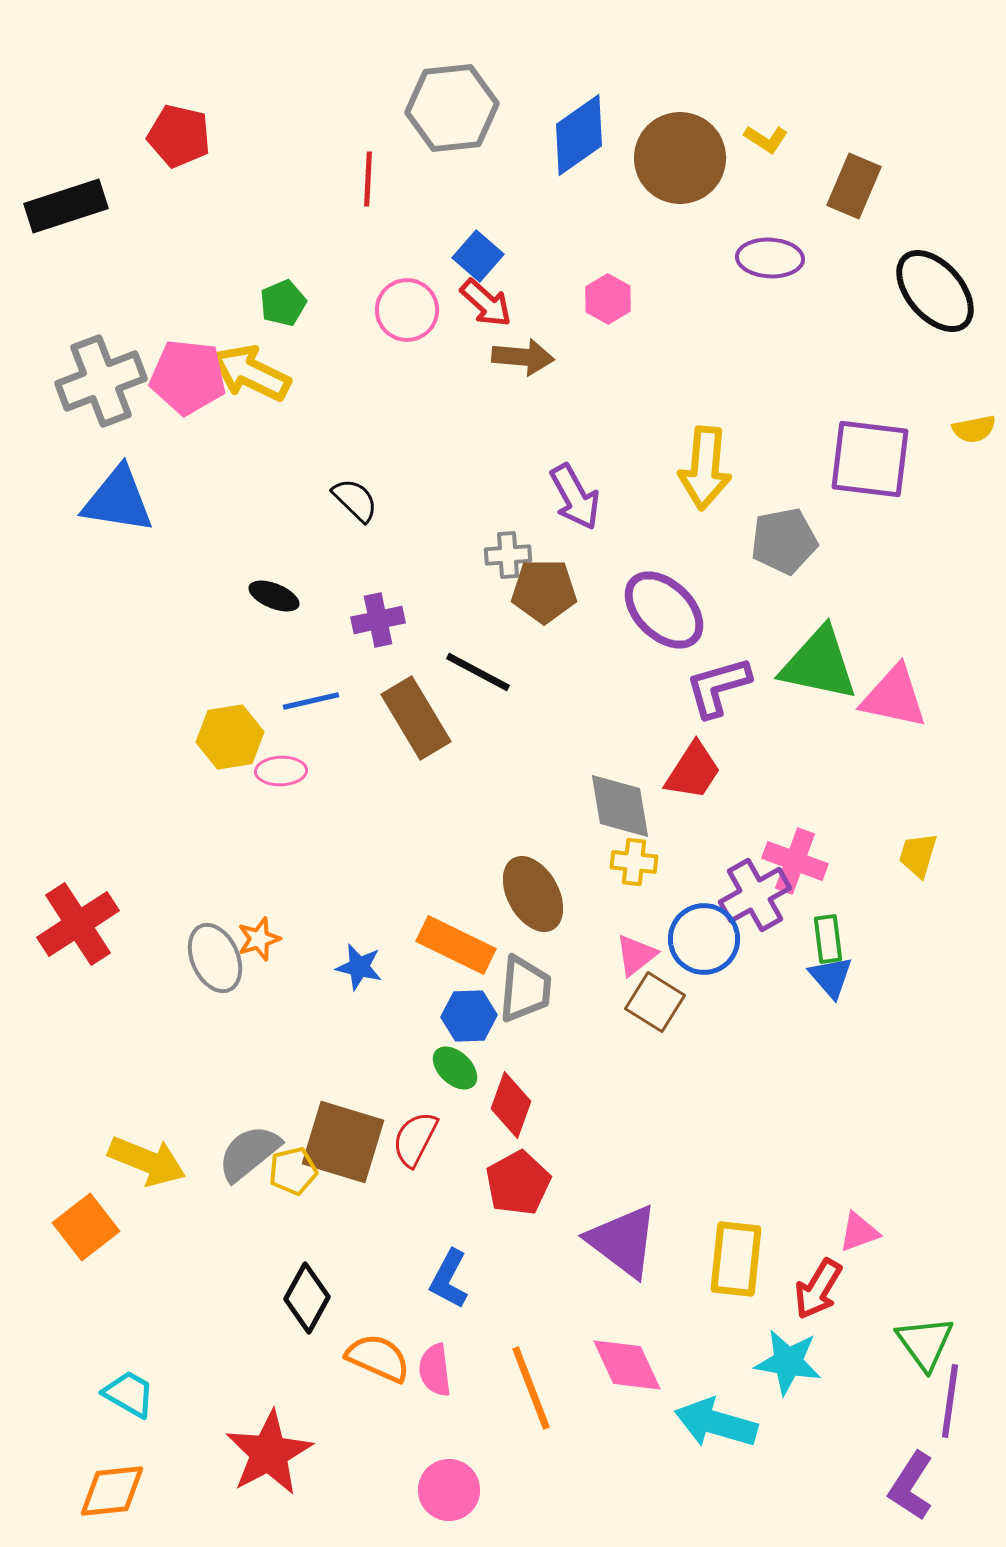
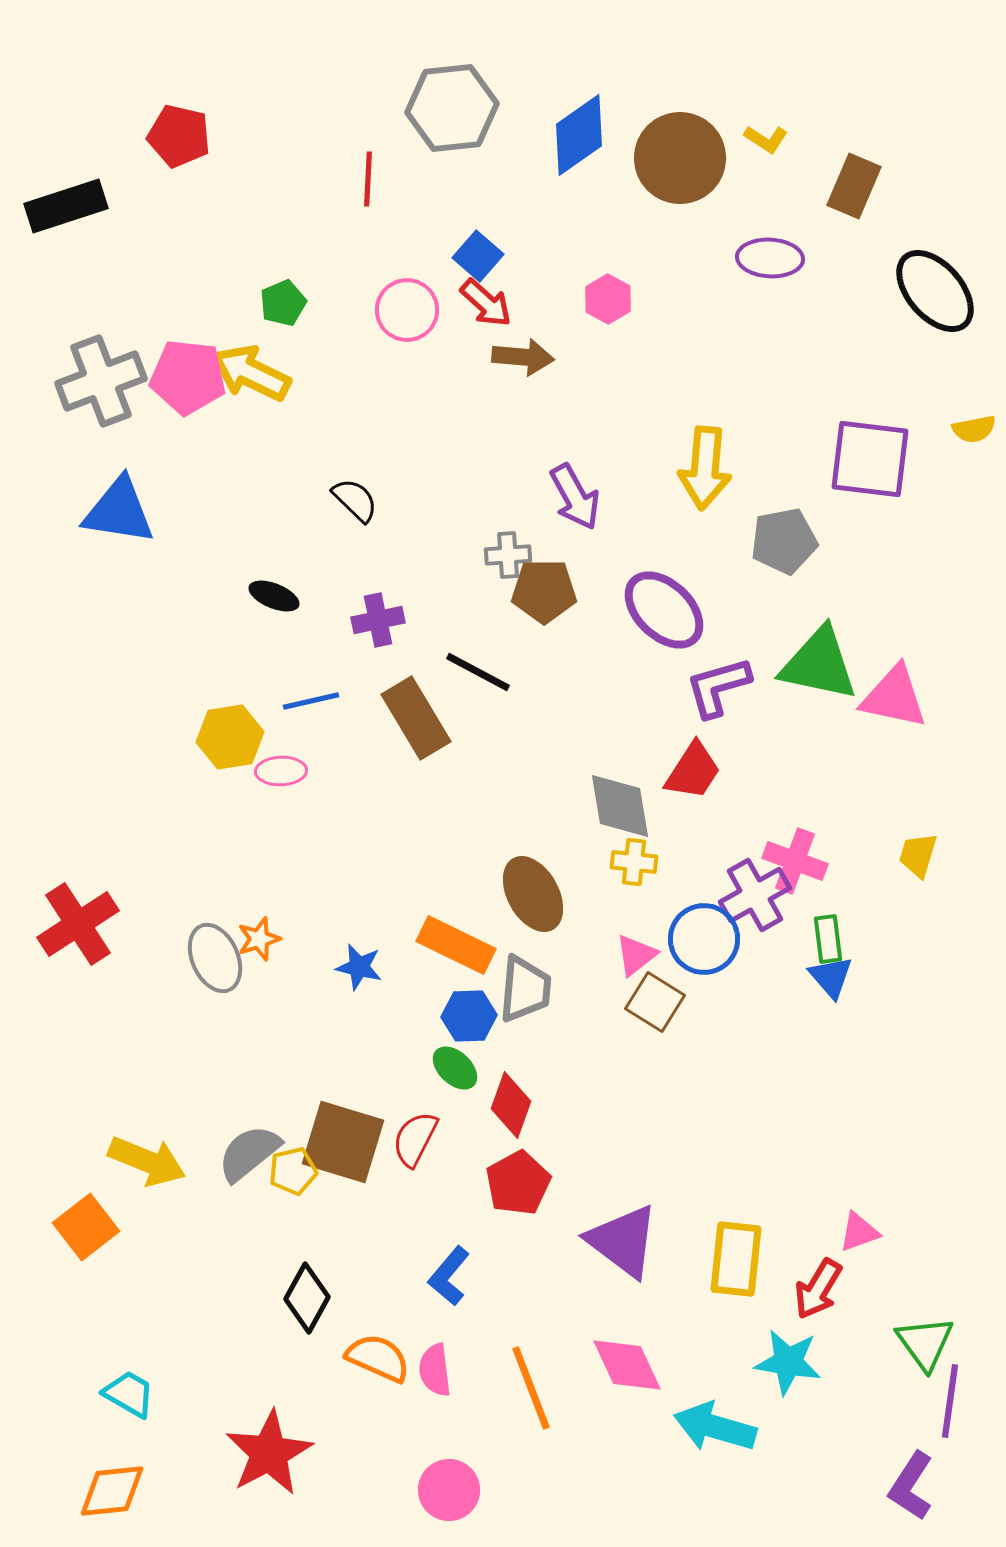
blue triangle at (118, 500): moved 1 px right, 11 px down
blue L-shape at (449, 1279): moved 3 px up; rotated 12 degrees clockwise
cyan arrow at (716, 1423): moved 1 px left, 4 px down
